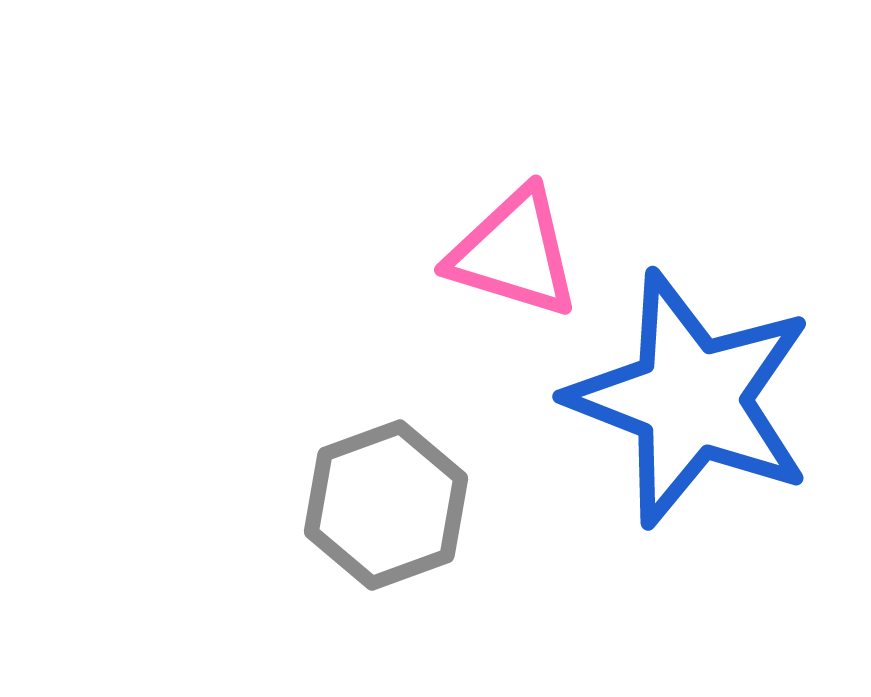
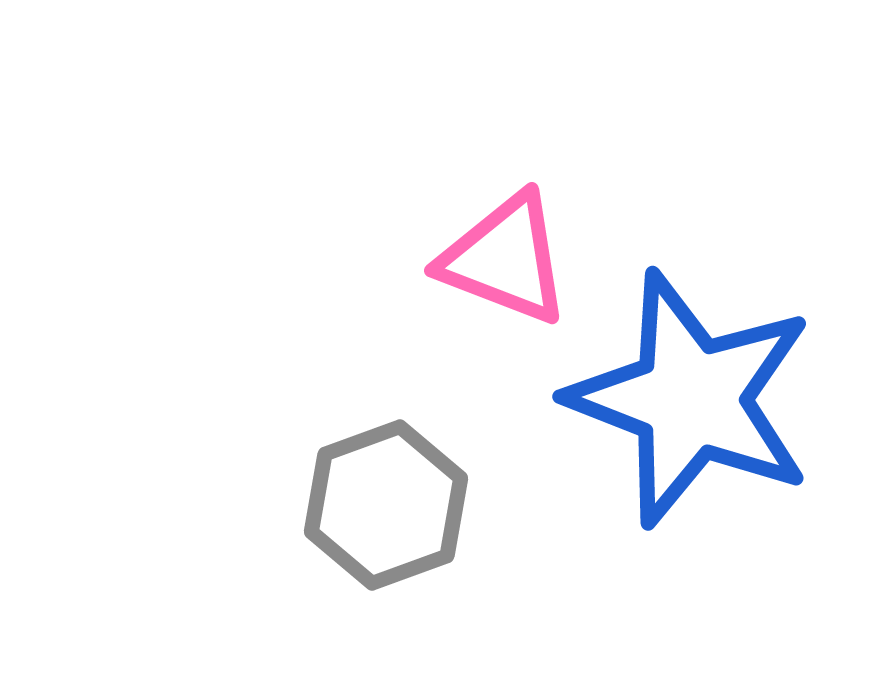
pink triangle: moved 9 px left, 6 px down; rotated 4 degrees clockwise
